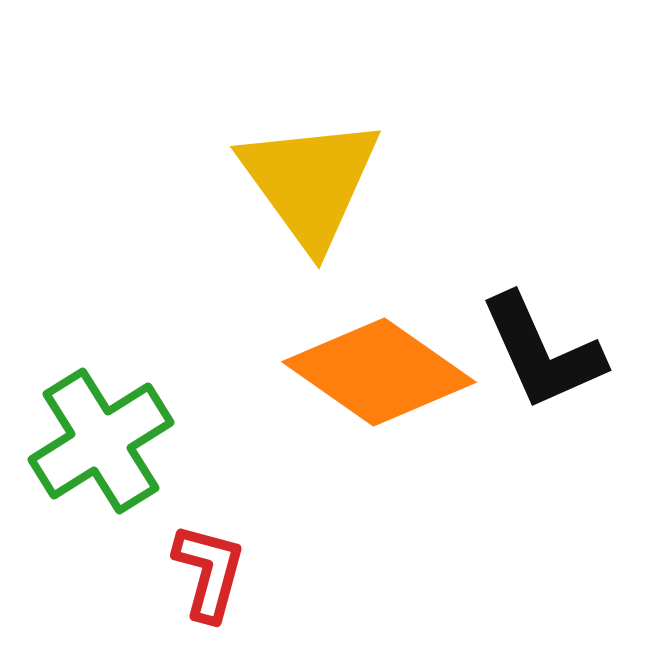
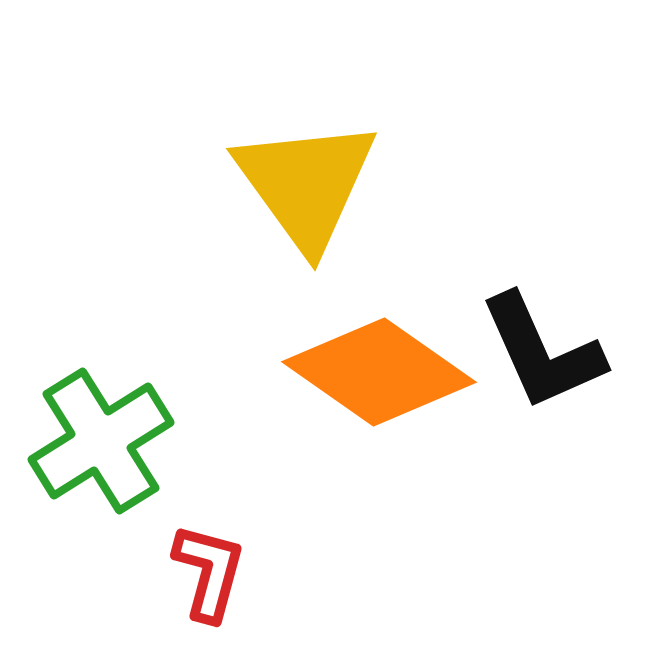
yellow triangle: moved 4 px left, 2 px down
